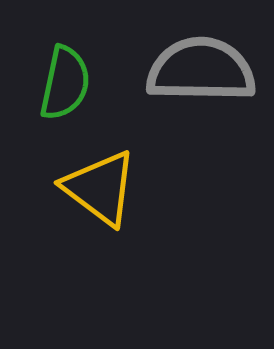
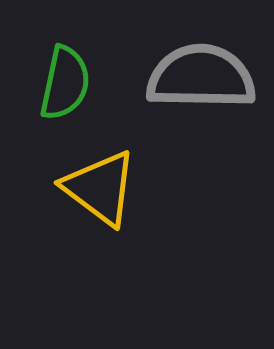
gray semicircle: moved 7 px down
